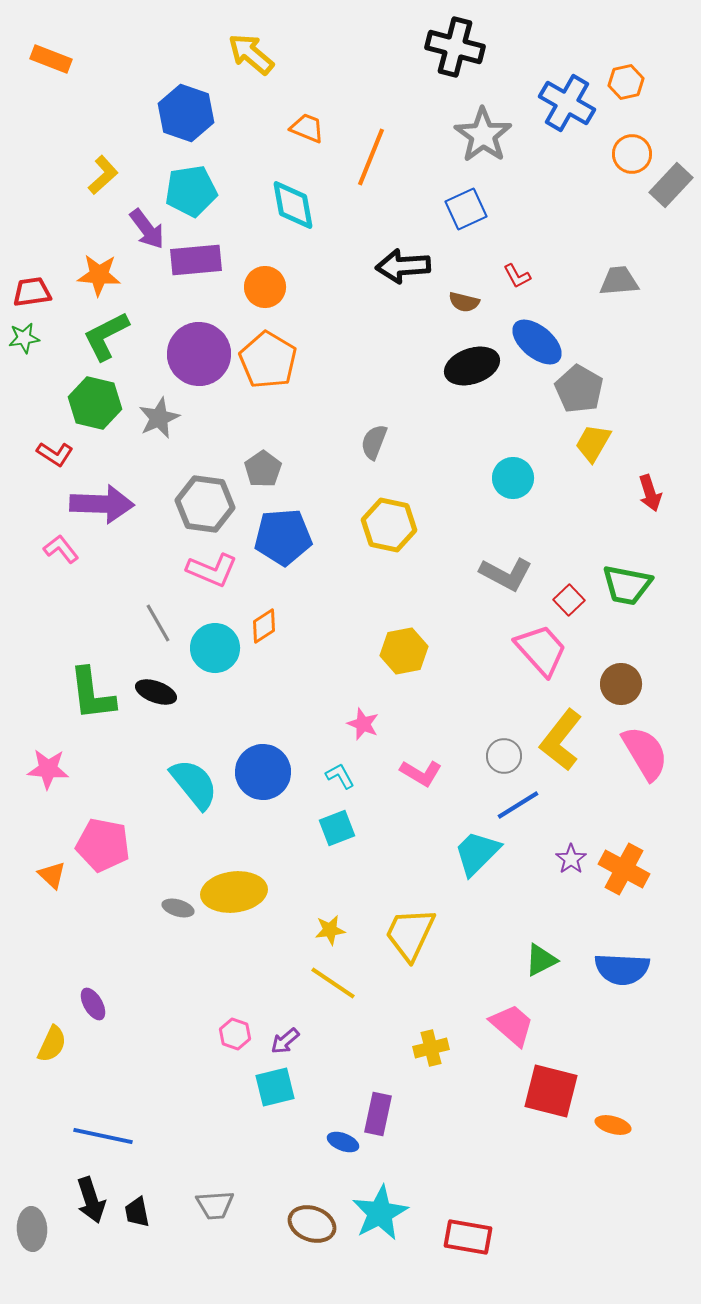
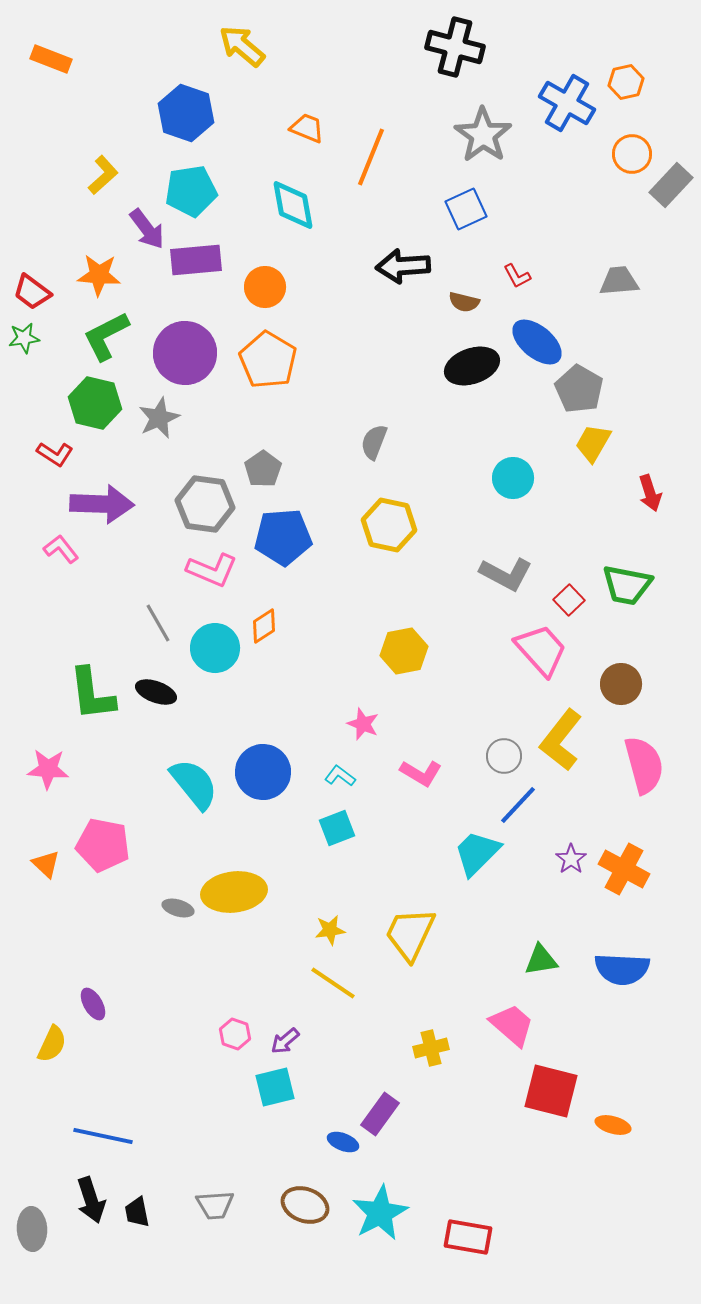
yellow arrow at (251, 54): moved 9 px left, 8 px up
red trapezoid at (32, 292): rotated 135 degrees counterclockwise
purple circle at (199, 354): moved 14 px left, 1 px up
pink semicircle at (645, 753): moved 1 px left, 12 px down; rotated 16 degrees clockwise
cyan L-shape at (340, 776): rotated 24 degrees counterclockwise
blue line at (518, 805): rotated 15 degrees counterclockwise
orange triangle at (52, 875): moved 6 px left, 11 px up
green triangle at (541, 960): rotated 18 degrees clockwise
purple rectangle at (378, 1114): moved 2 px right; rotated 24 degrees clockwise
brown ellipse at (312, 1224): moved 7 px left, 19 px up
